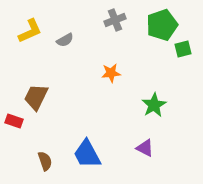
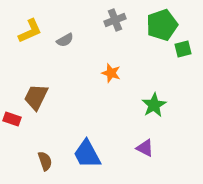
orange star: rotated 24 degrees clockwise
red rectangle: moved 2 px left, 2 px up
